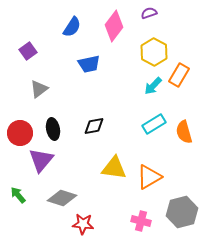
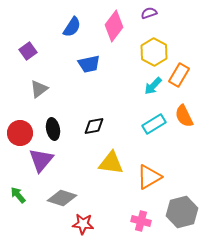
orange semicircle: moved 16 px up; rotated 10 degrees counterclockwise
yellow triangle: moved 3 px left, 5 px up
